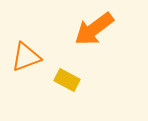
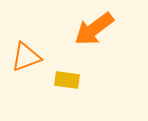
yellow rectangle: rotated 20 degrees counterclockwise
